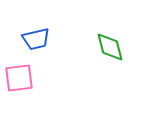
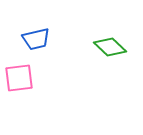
green diamond: rotated 32 degrees counterclockwise
